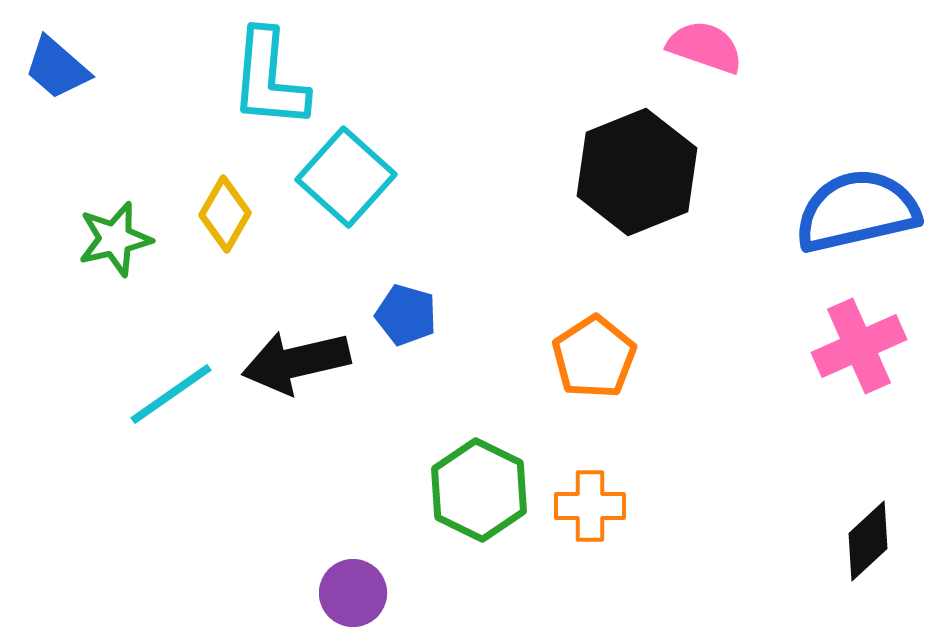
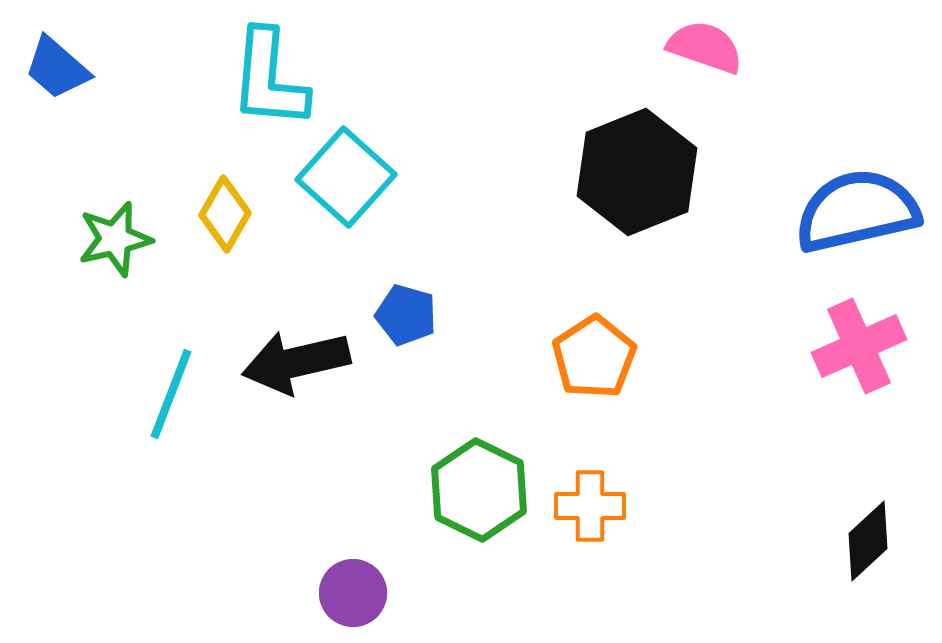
cyan line: rotated 34 degrees counterclockwise
